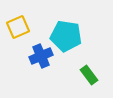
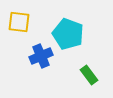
yellow square: moved 1 px right, 5 px up; rotated 30 degrees clockwise
cyan pentagon: moved 2 px right, 2 px up; rotated 12 degrees clockwise
